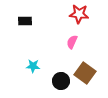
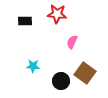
red star: moved 22 px left
